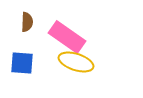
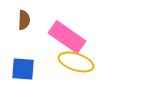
brown semicircle: moved 3 px left, 2 px up
blue square: moved 1 px right, 6 px down
